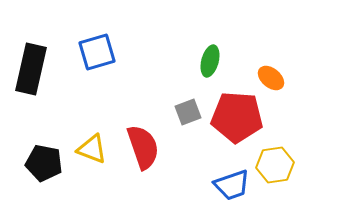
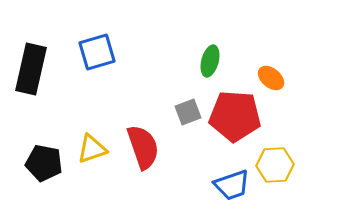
red pentagon: moved 2 px left, 1 px up
yellow triangle: rotated 40 degrees counterclockwise
yellow hexagon: rotated 6 degrees clockwise
